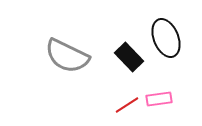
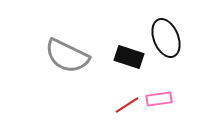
black rectangle: rotated 28 degrees counterclockwise
